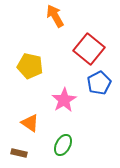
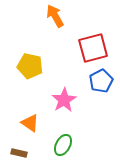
red square: moved 4 px right, 1 px up; rotated 36 degrees clockwise
blue pentagon: moved 2 px right, 2 px up
